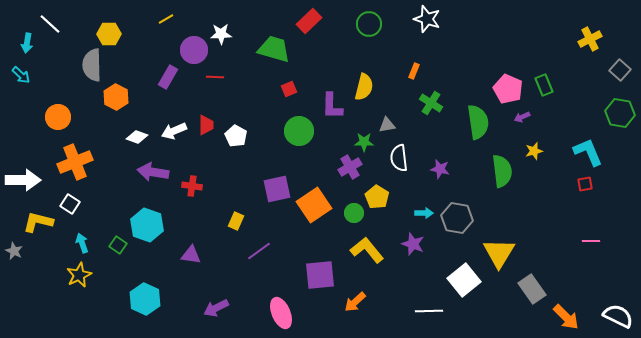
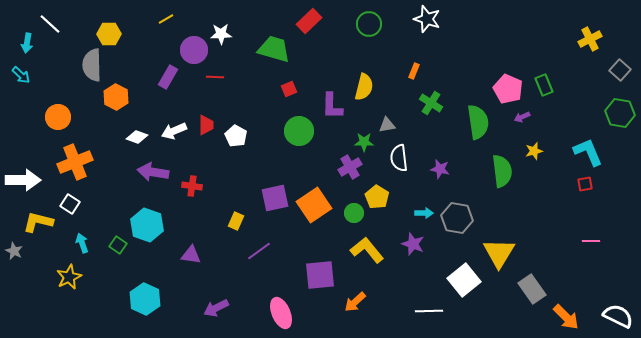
purple square at (277, 189): moved 2 px left, 9 px down
yellow star at (79, 275): moved 10 px left, 2 px down
